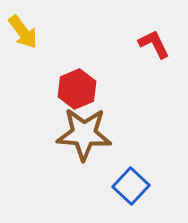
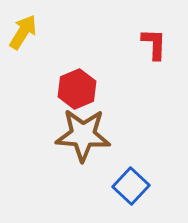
yellow arrow: rotated 111 degrees counterclockwise
red L-shape: rotated 28 degrees clockwise
brown star: moved 1 px left, 1 px down
